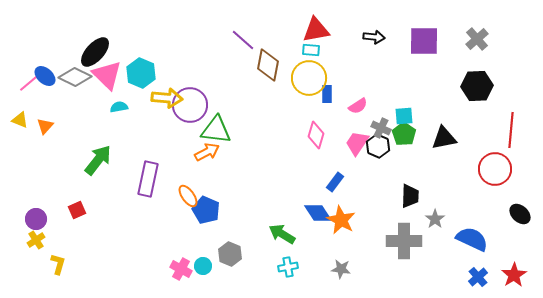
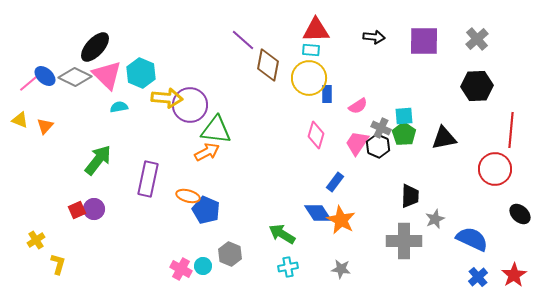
red triangle at (316, 30): rotated 8 degrees clockwise
black ellipse at (95, 52): moved 5 px up
orange ellipse at (188, 196): rotated 40 degrees counterclockwise
purple circle at (36, 219): moved 58 px right, 10 px up
gray star at (435, 219): rotated 12 degrees clockwise
